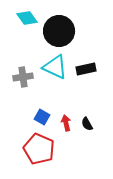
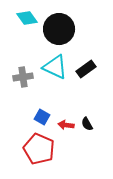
black circle: moved 2 px up
black rectangle: rotated 24 degrees counterclockwise
red arrow: moved 2 px down; rotated 70 degrees counterclockwise
